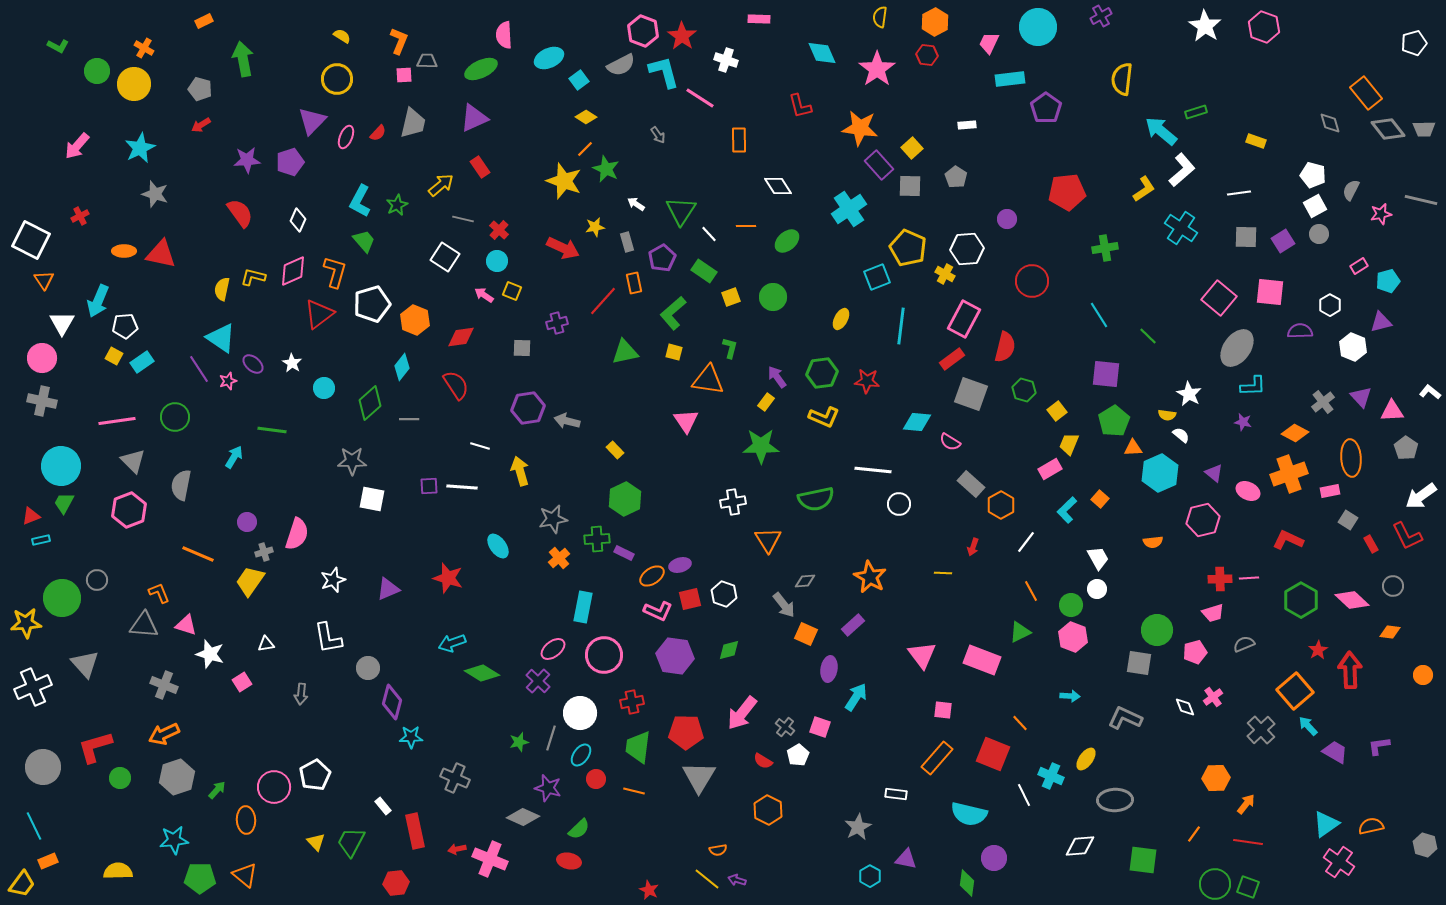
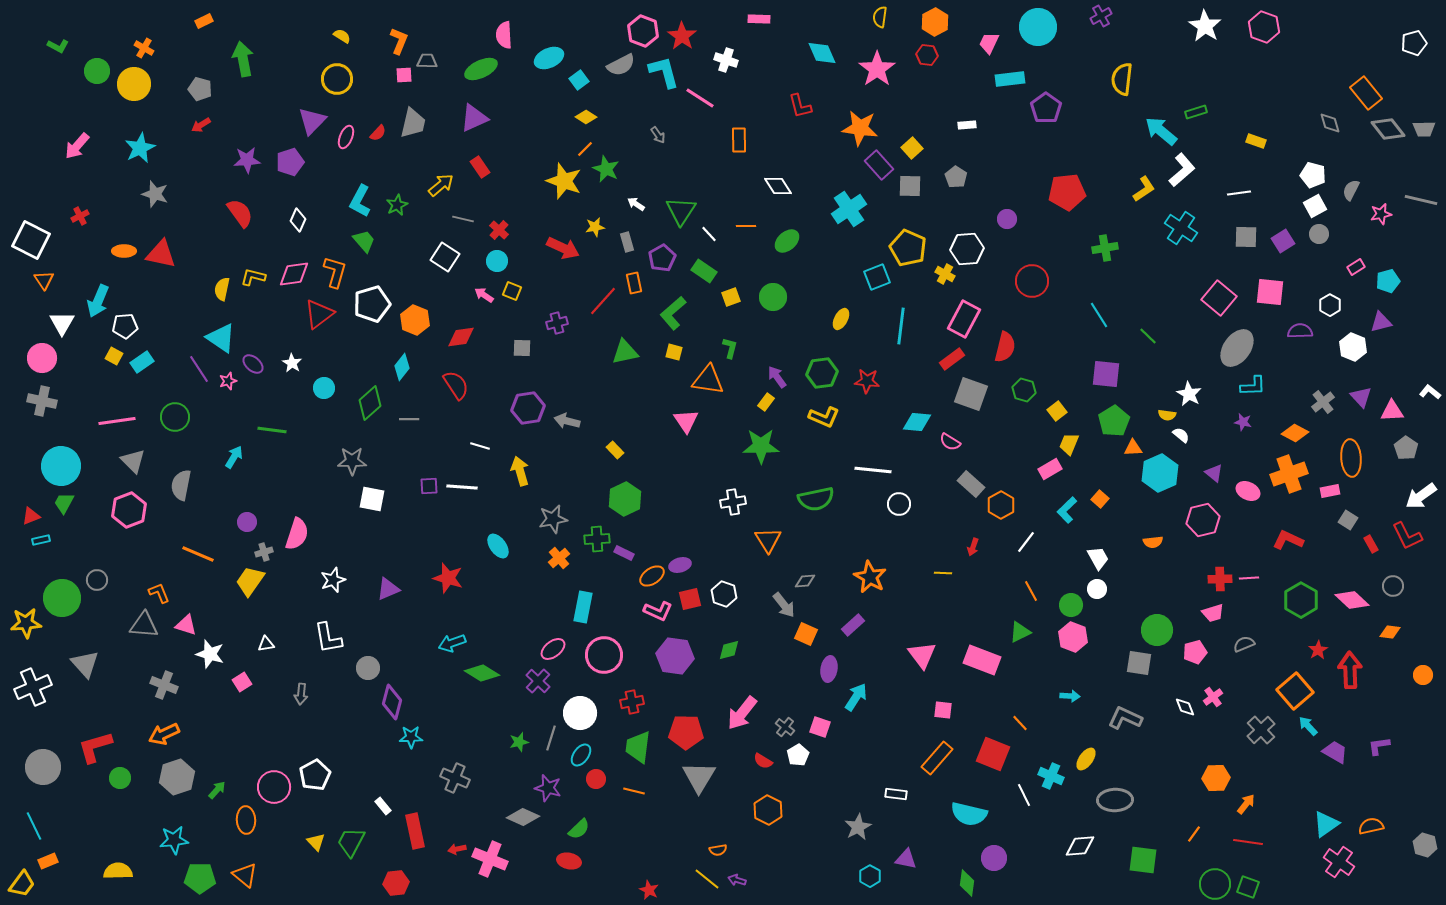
pink rectangle at (1359, 266): moved 3 px left, 1 px down
pink diamond at (293, 271): moved 1 px right, 3 px down; rotated 16 degrees clockwise
